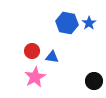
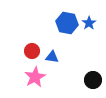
black circle: moved 1 px left, 1 px up
